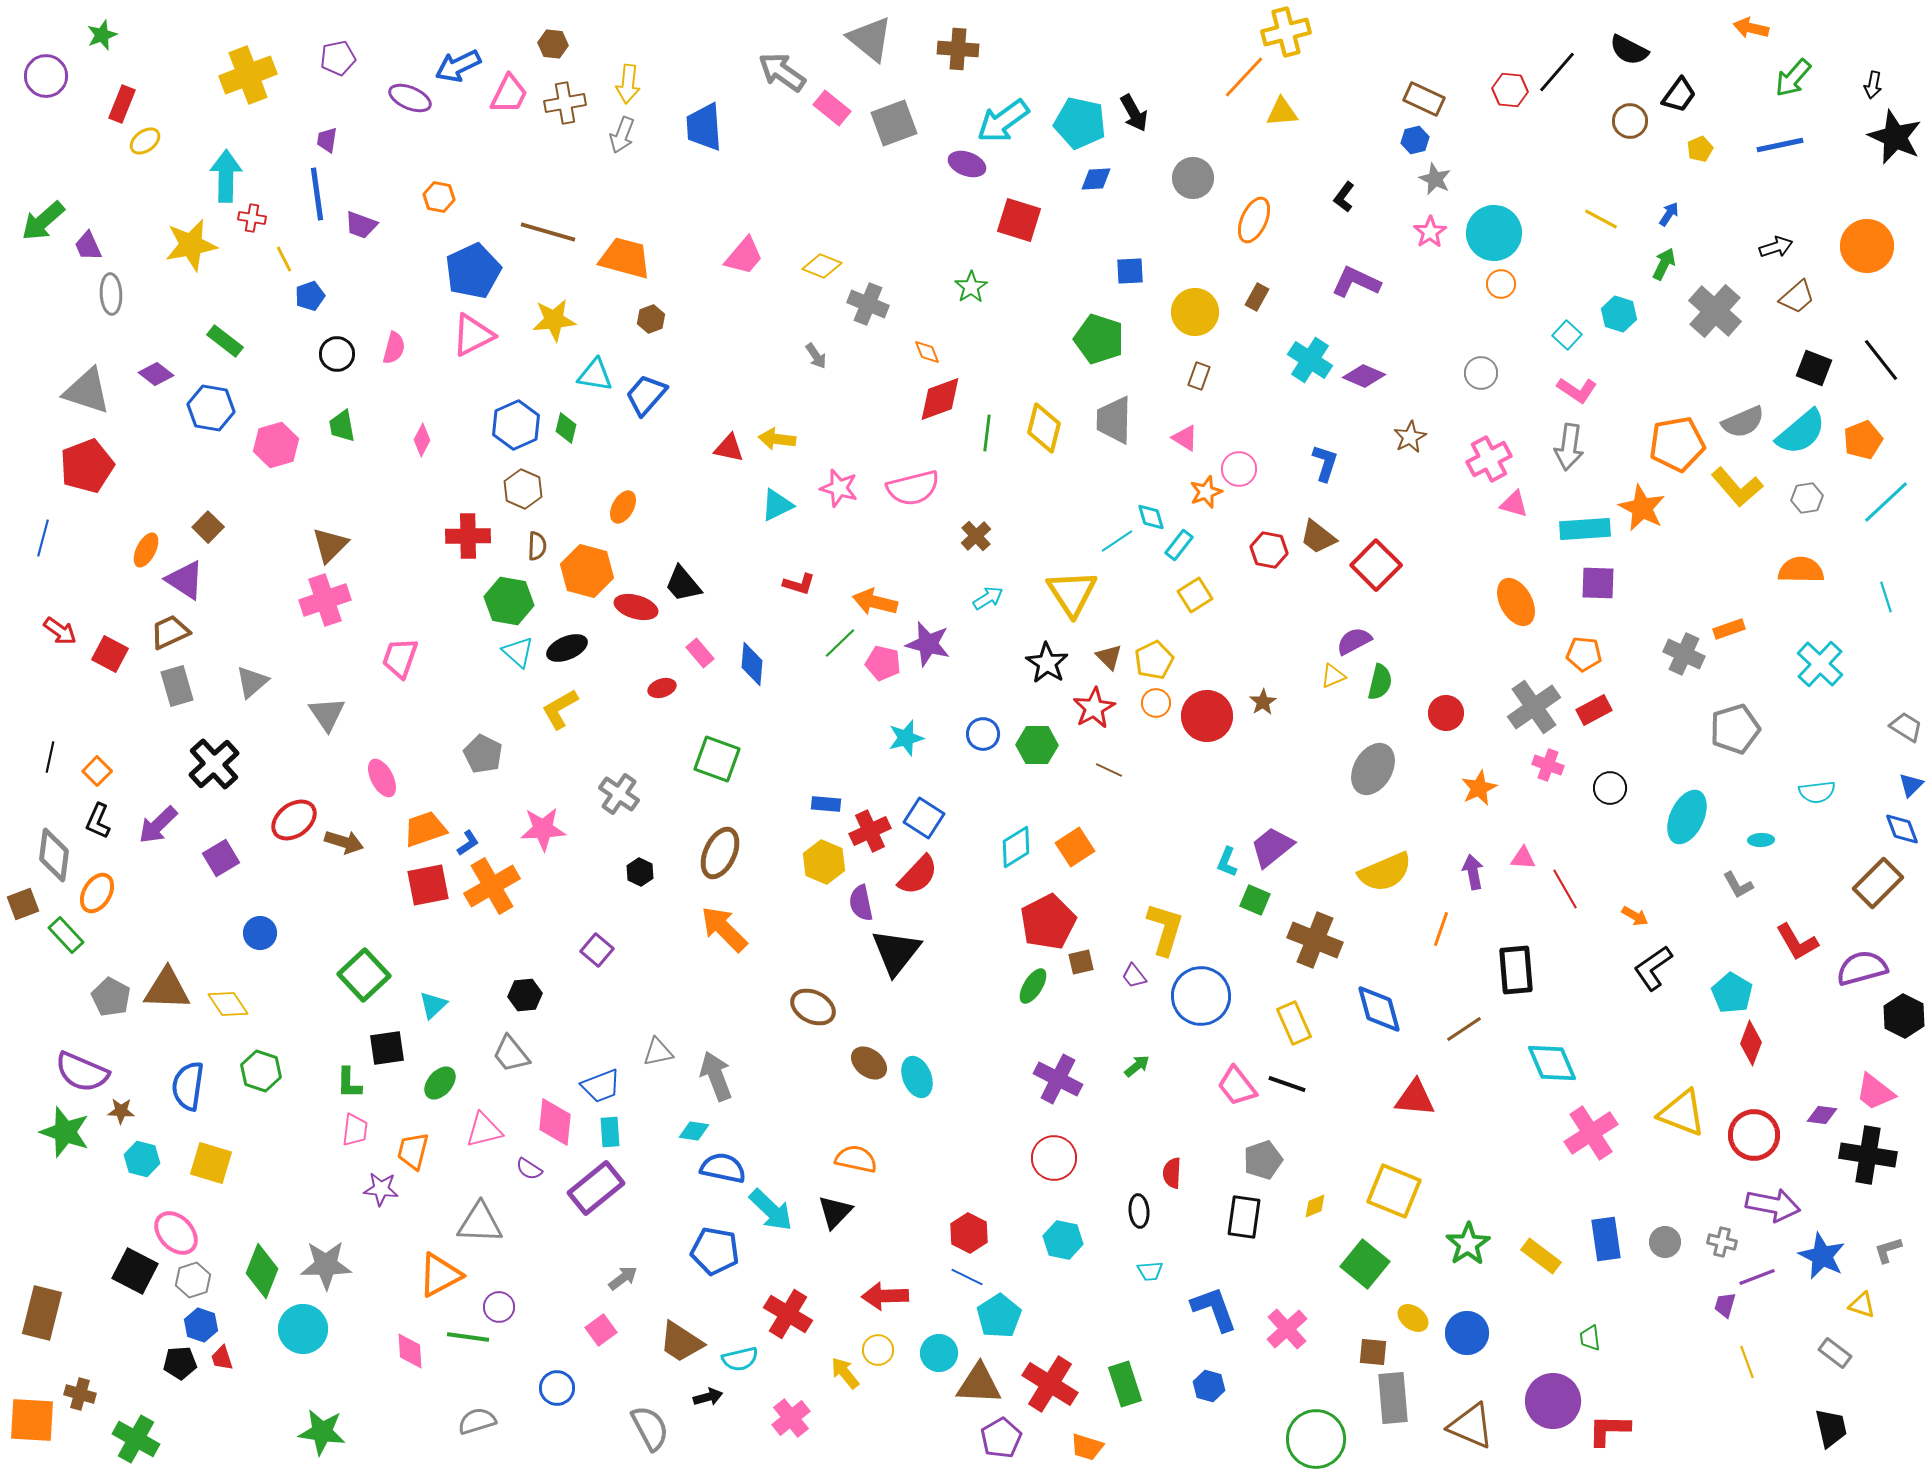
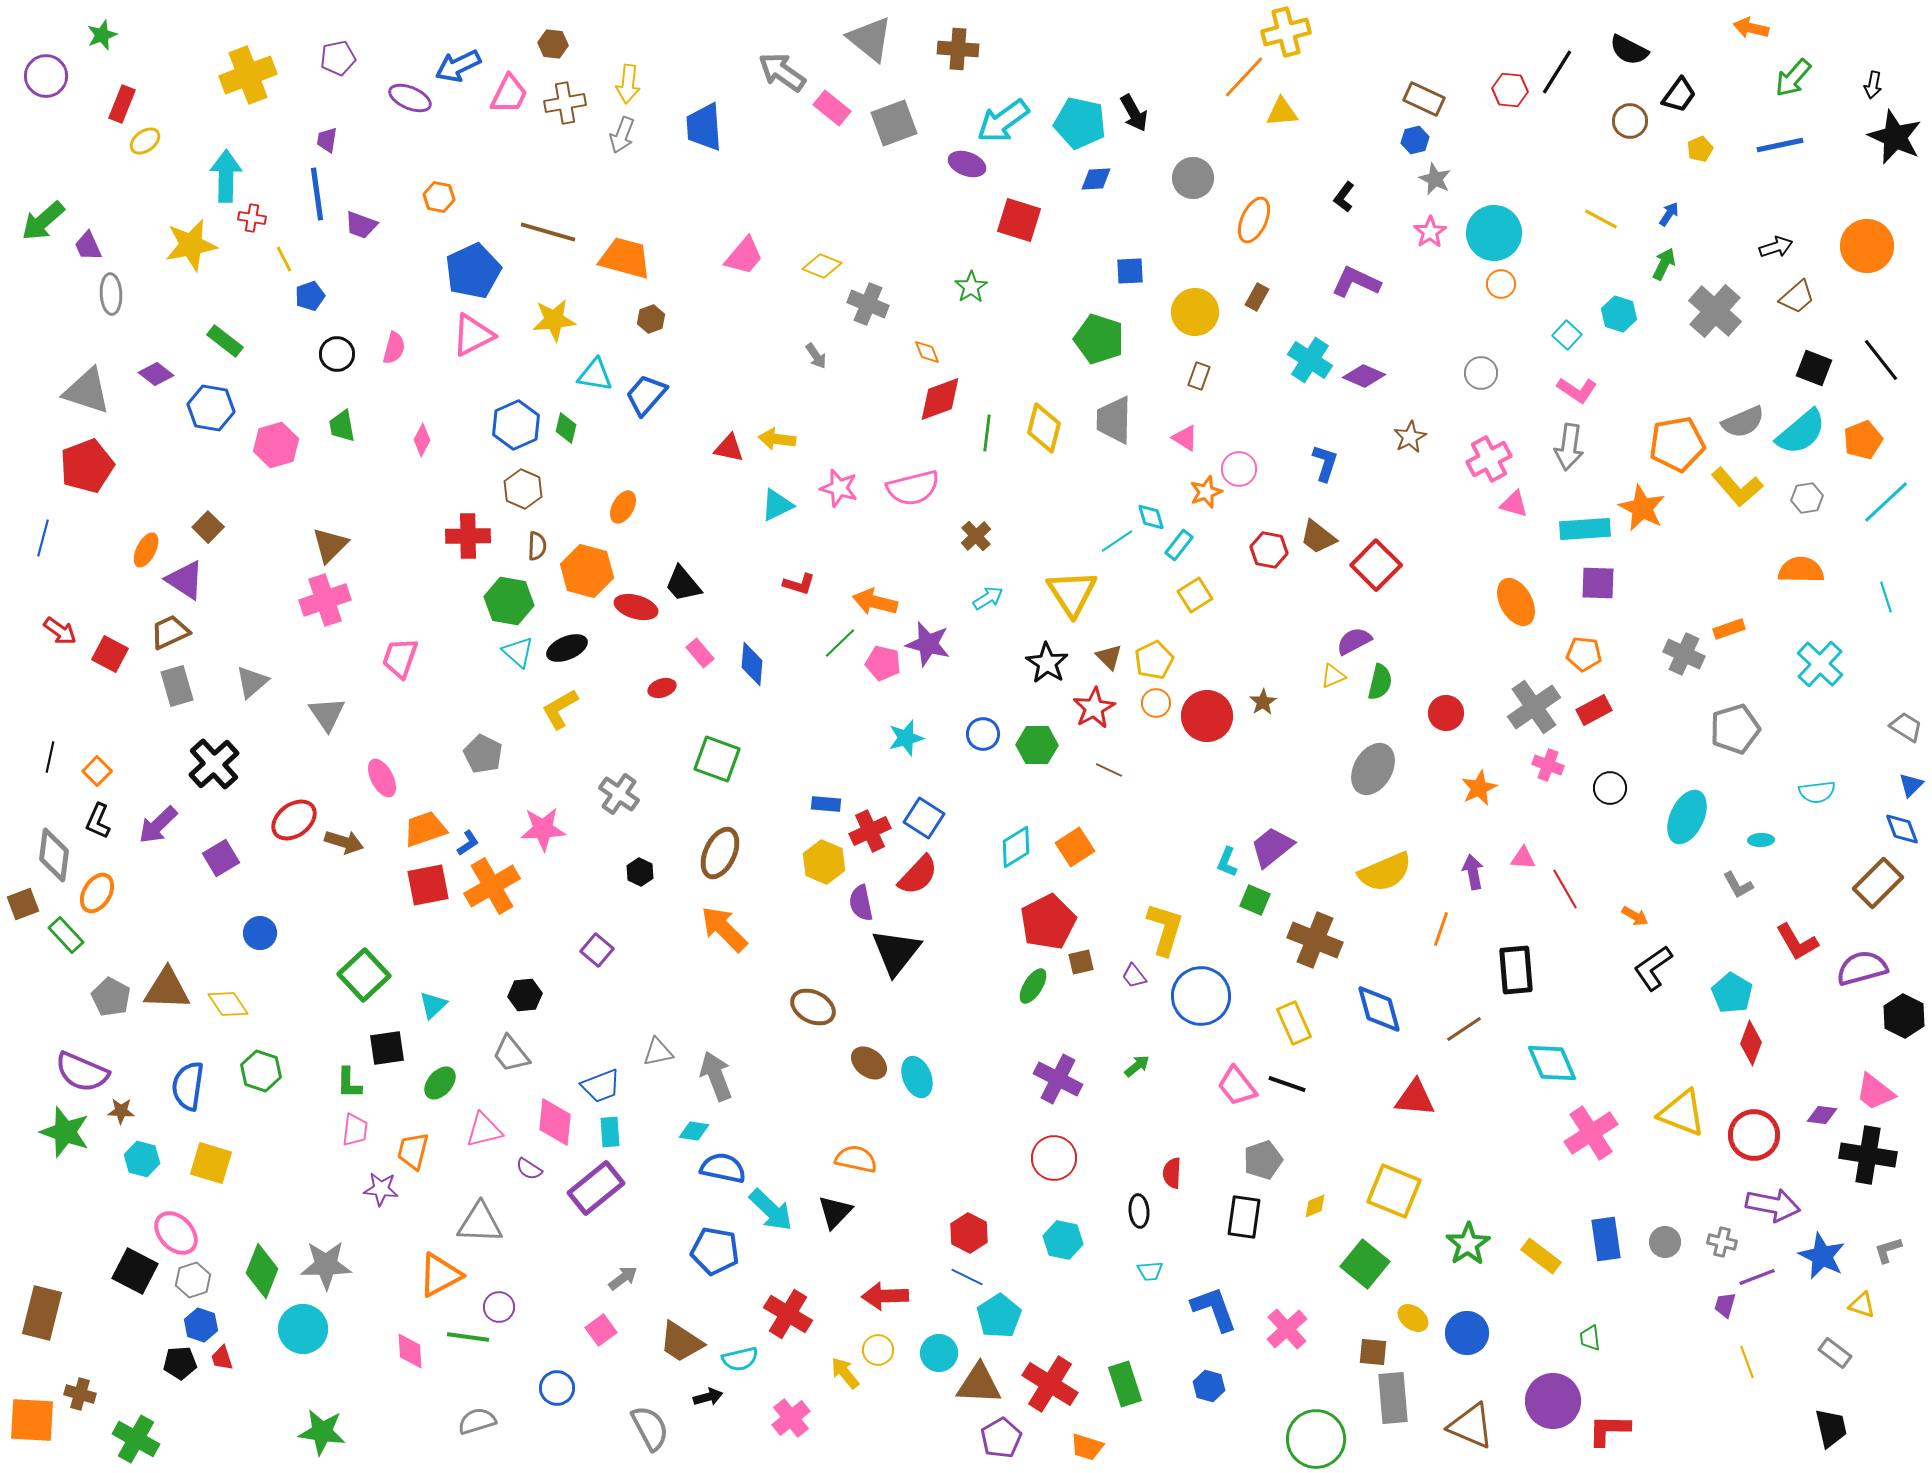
black line at (1557, 72): rotated 9 degrees counterclockwise
